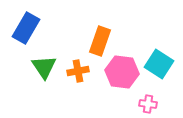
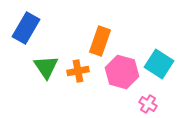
green triangle: moved 2 px right
pink hexagon: rotated 8 degrees clockwise
pink cross: rotated 24 degrees clockwise
